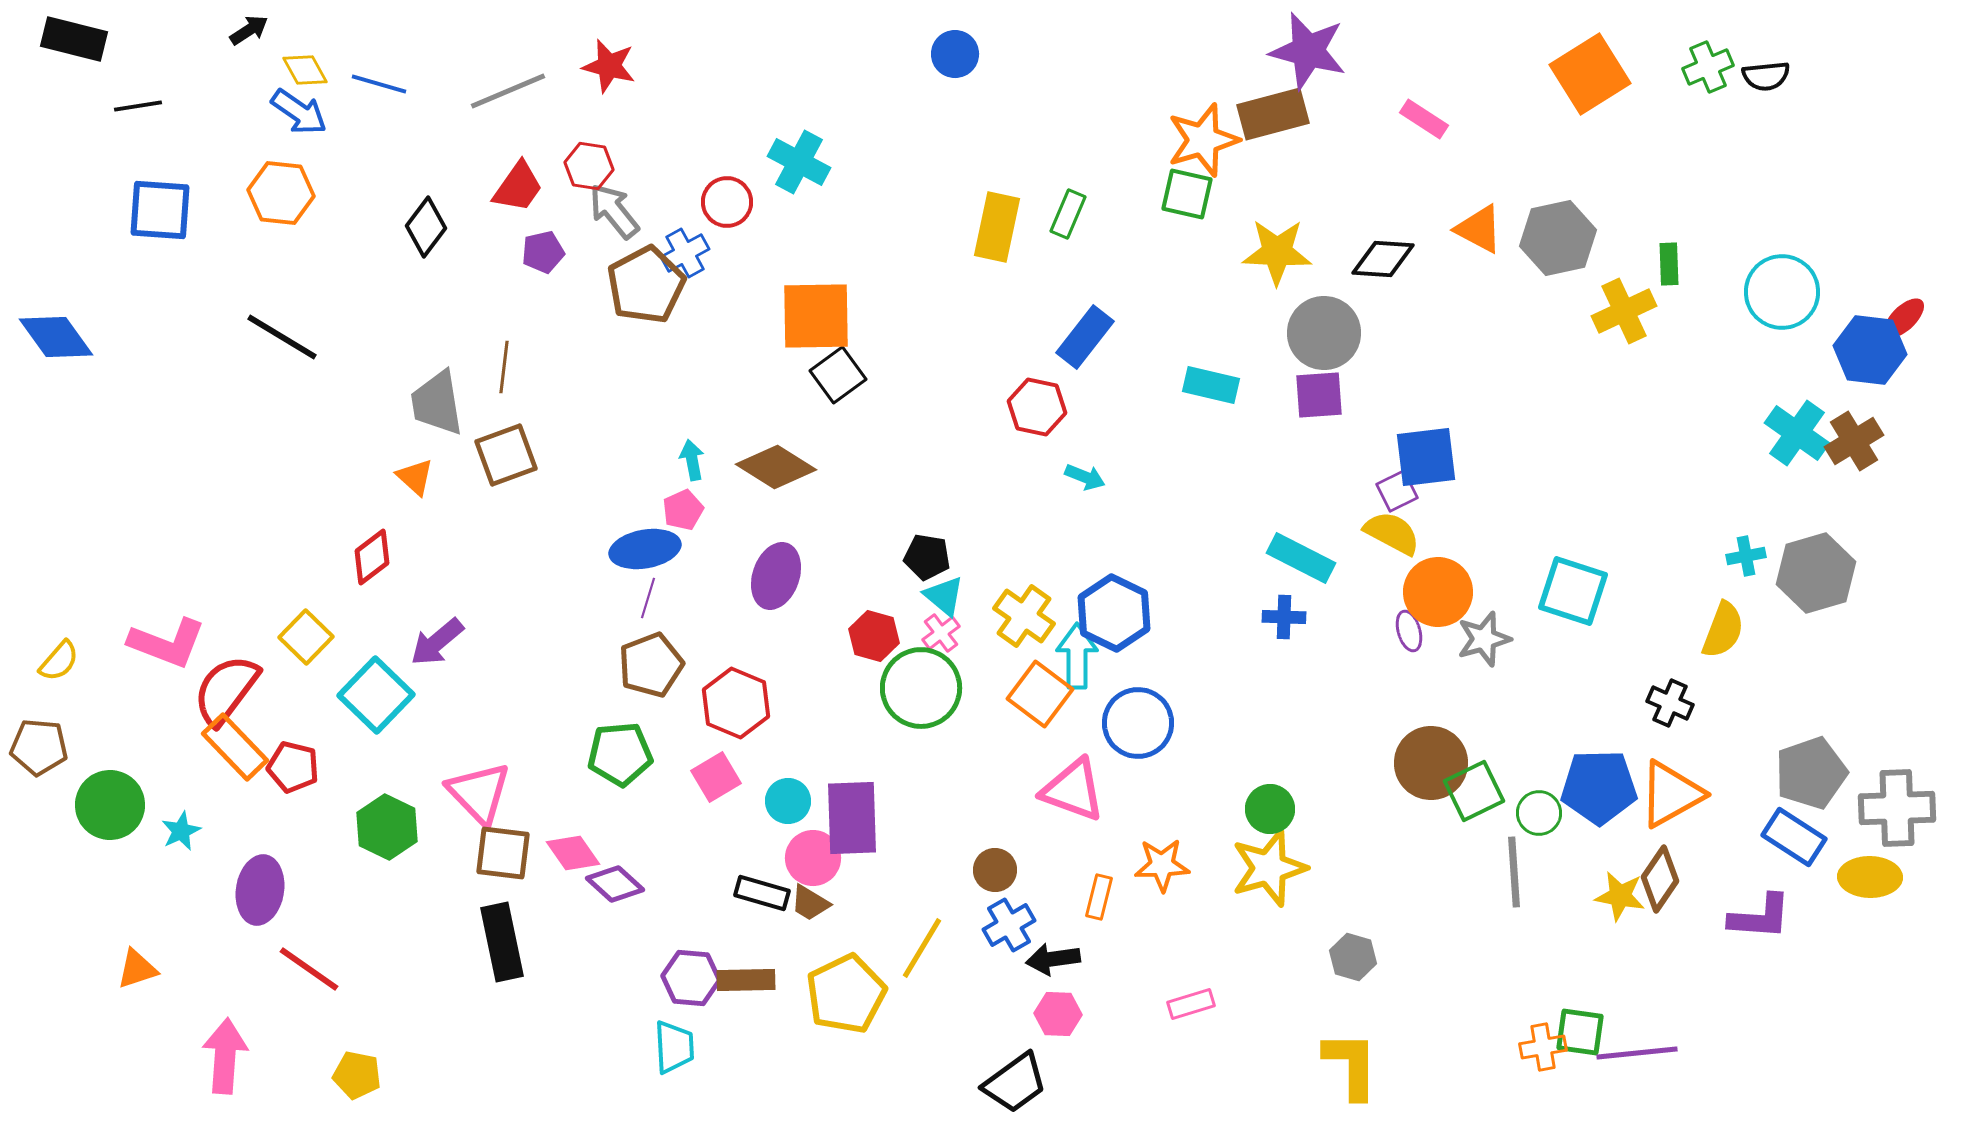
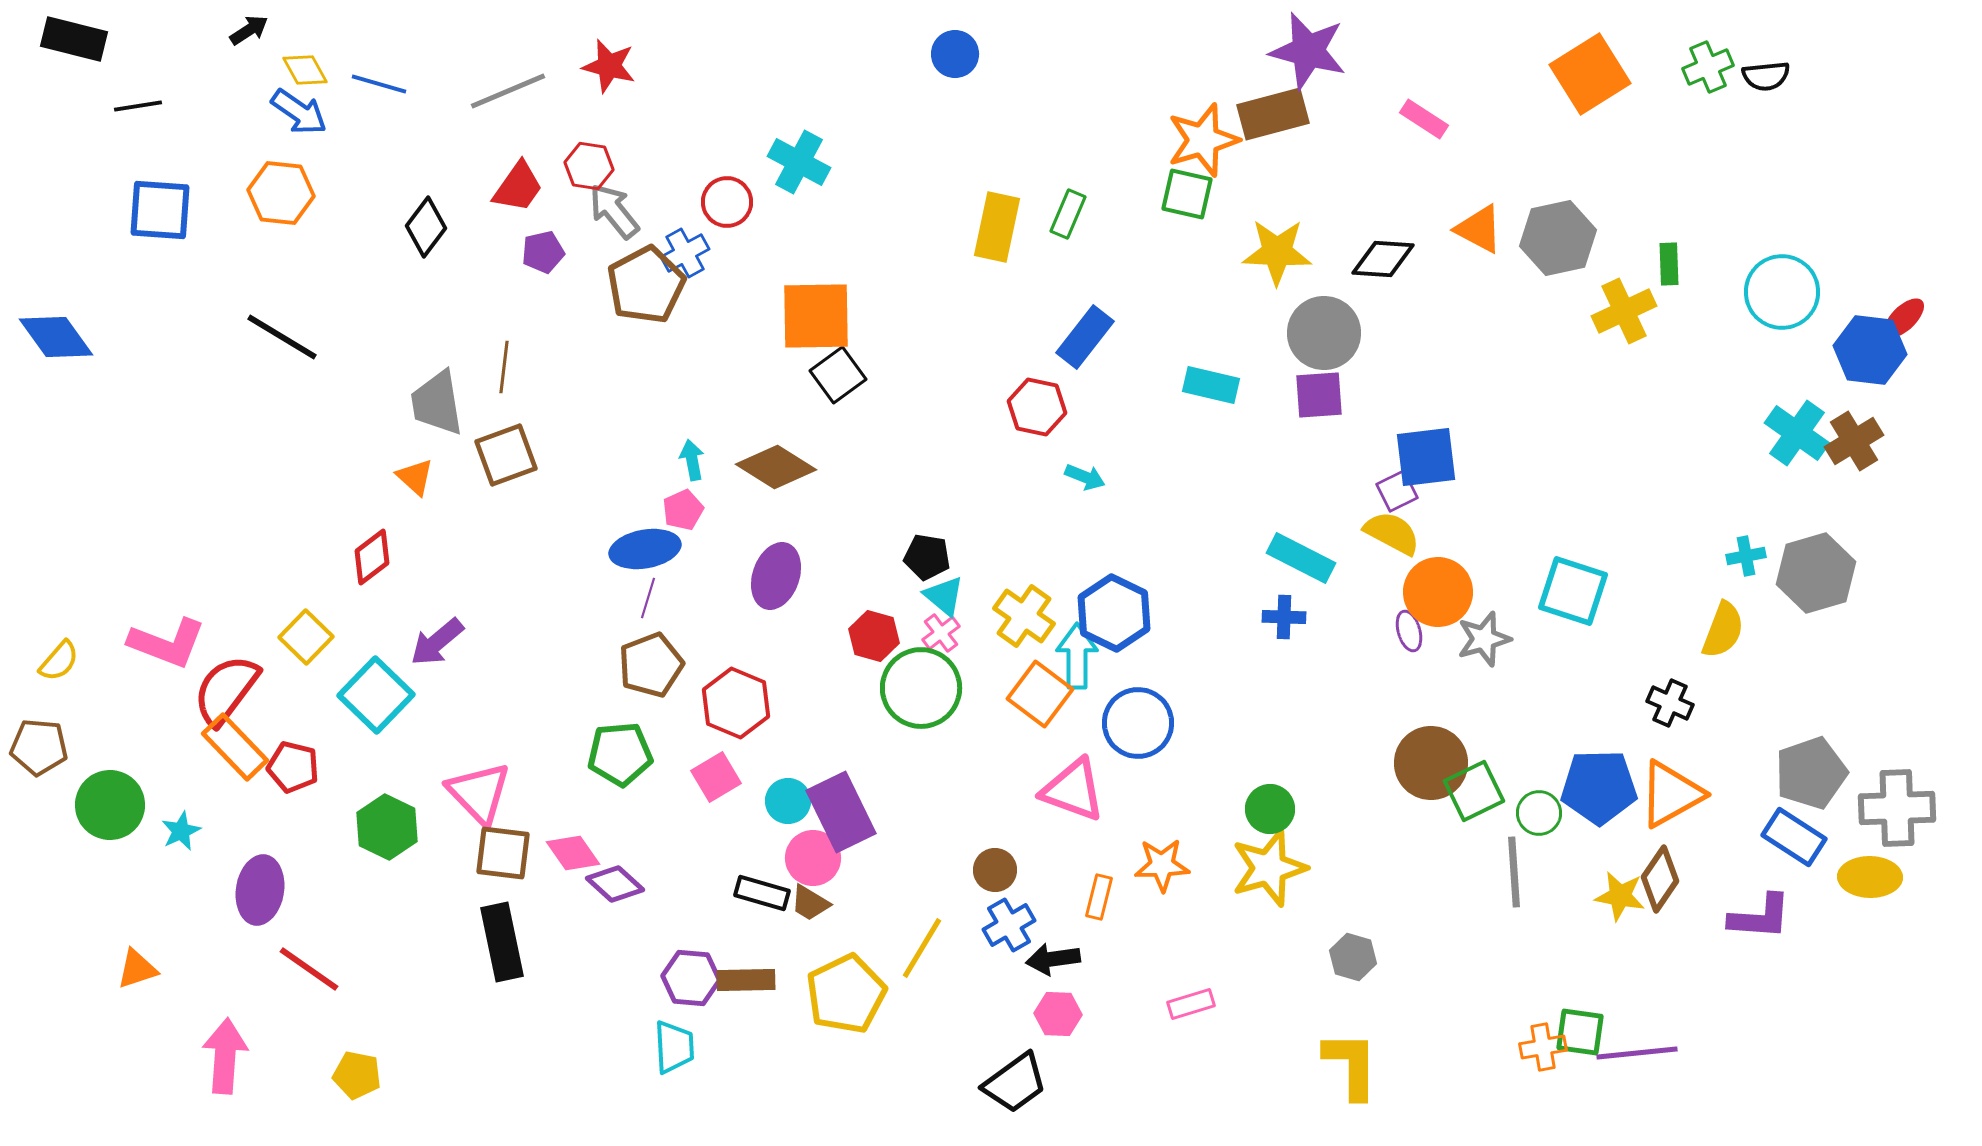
purple rectangle at (852, 818): moved 11 px left, 6 px up; rotated 24 degrees counterclockwise
